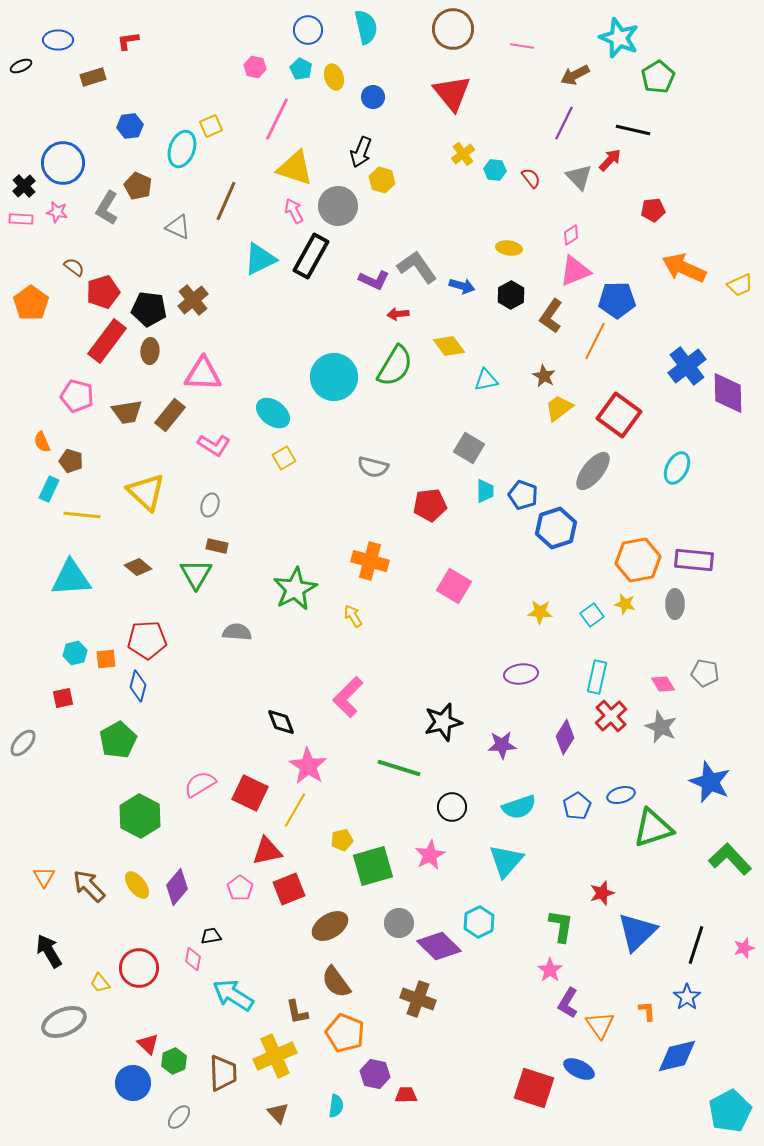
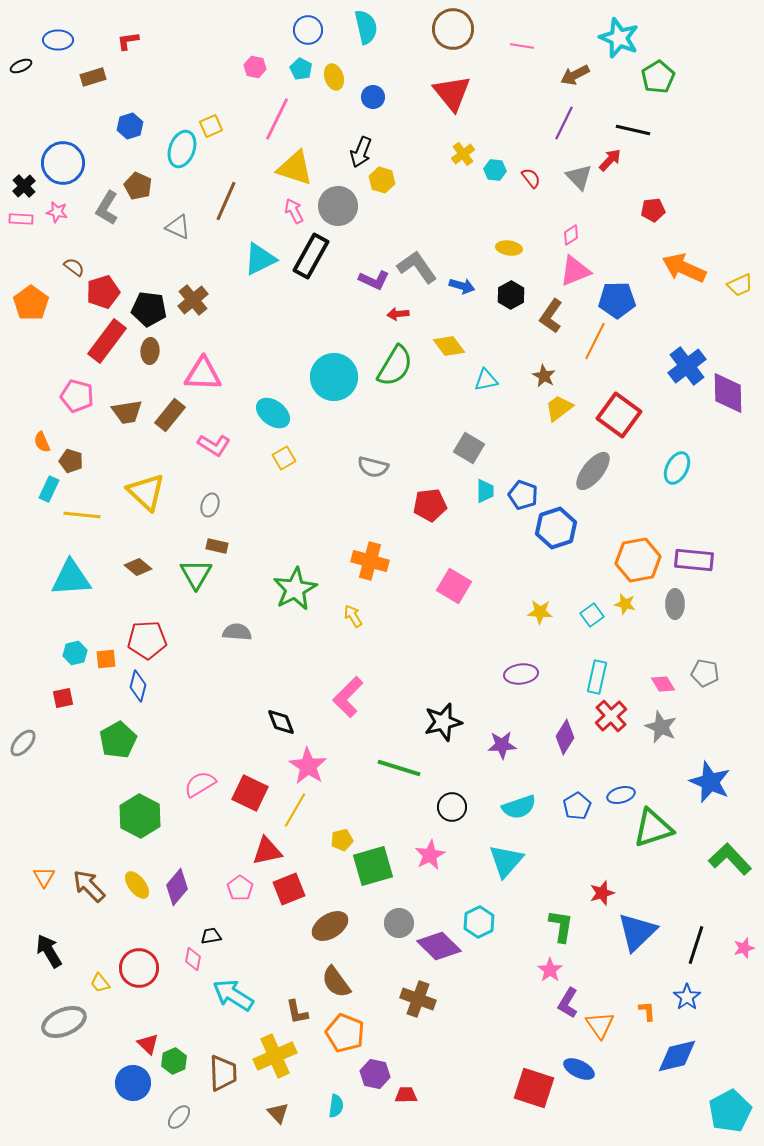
blue hexagon at (130, 126): rotated 10 degrees counterclockwise
